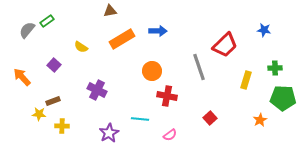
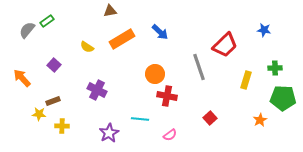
blue arrow: moved 2 px right, 1 px down; rotated 42 degrees clockwise
yellow semicircle: moved 6 px right
orange circle: moved 3 px right, 3 px down
orange arrow: moved 1 px down
